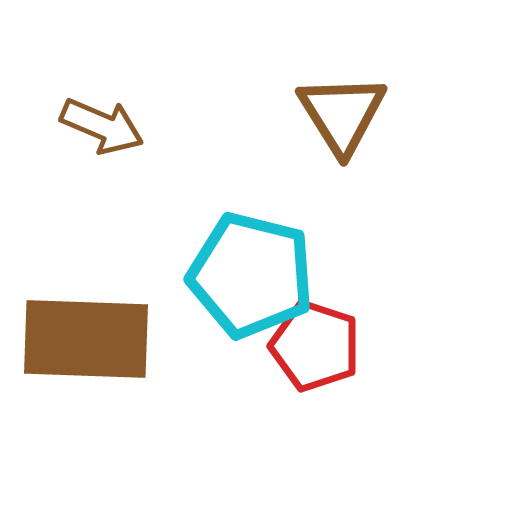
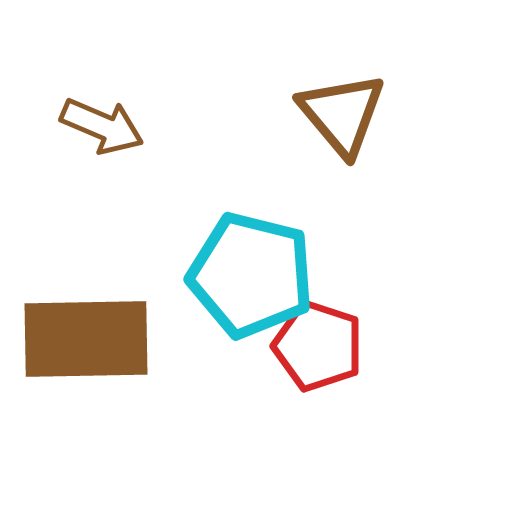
brown triangle: rotated 8 degrees counterclockwise
brown rectangle: rotated 3 degrees counterclockwise
red pentagon: moved 3 px right
